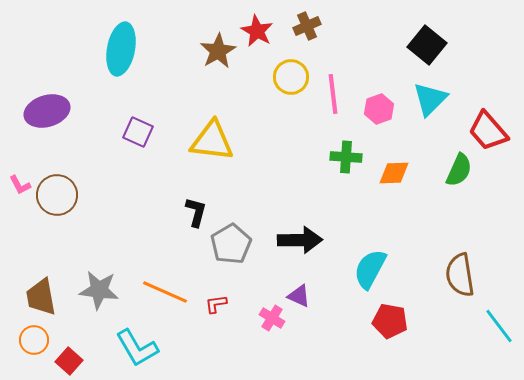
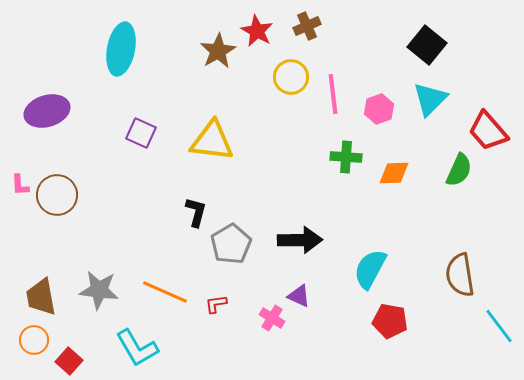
purple square: moved 3 px right, 1 px down
pink L-shape: rotated 25 degrees clockwise
